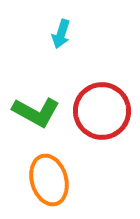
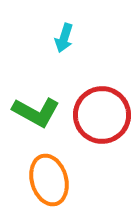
cyan arrow: moved 3 px right, 4 px down
red circle: moved 4 px down
